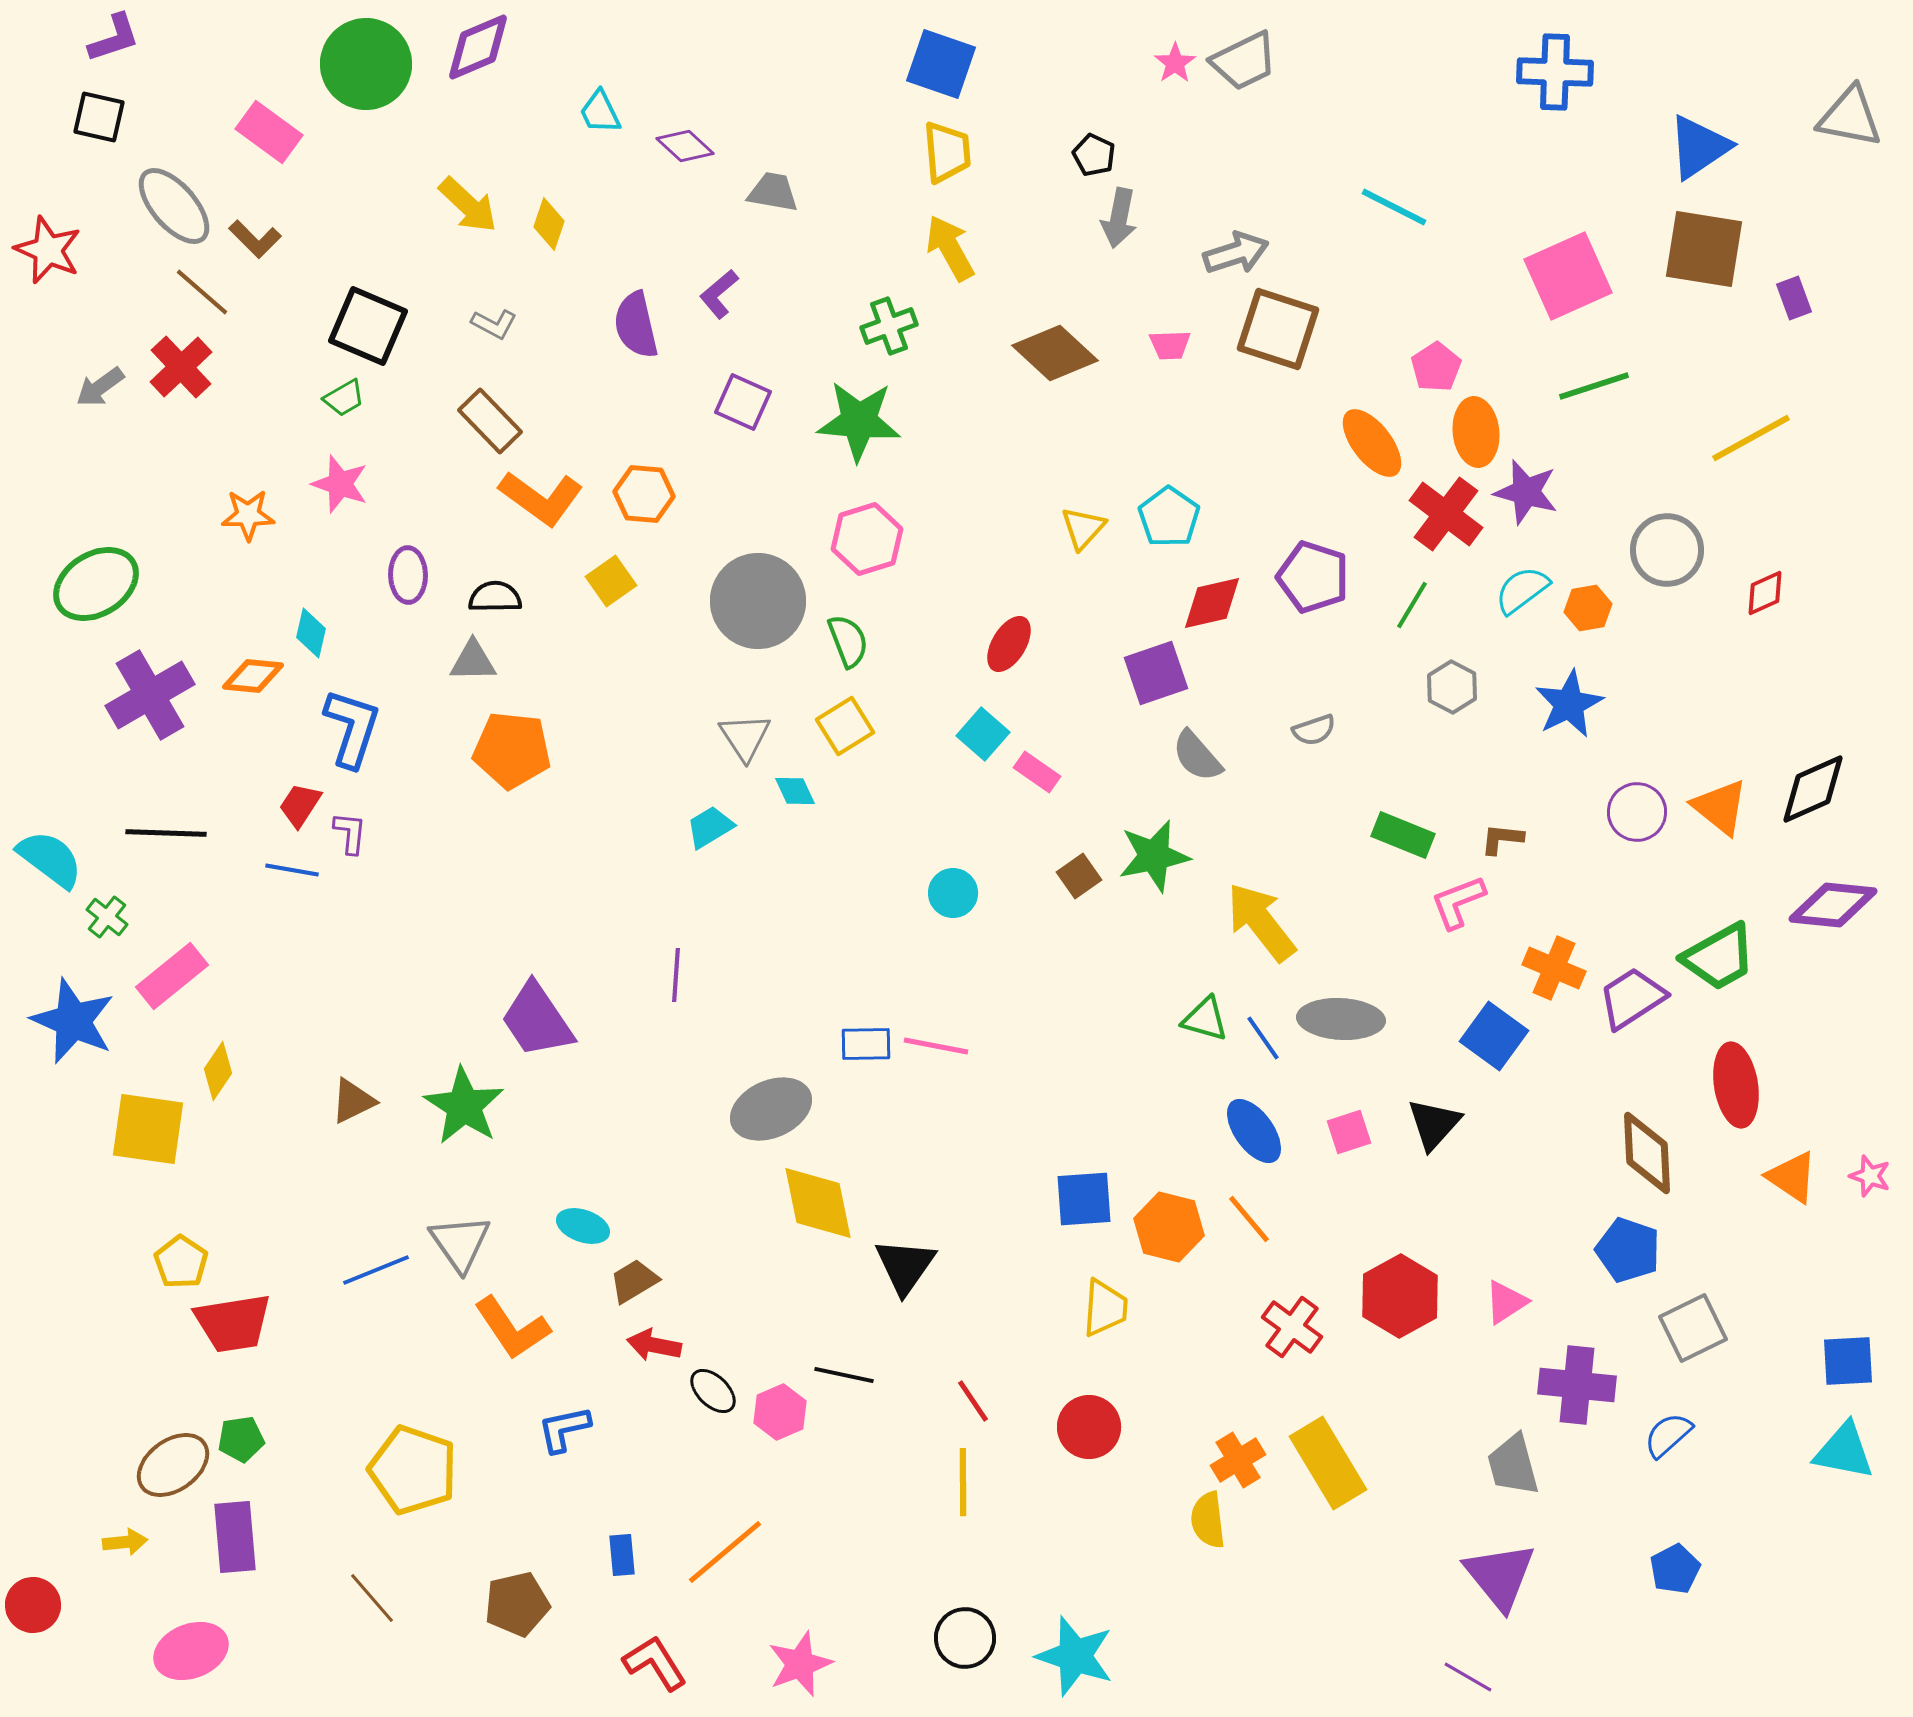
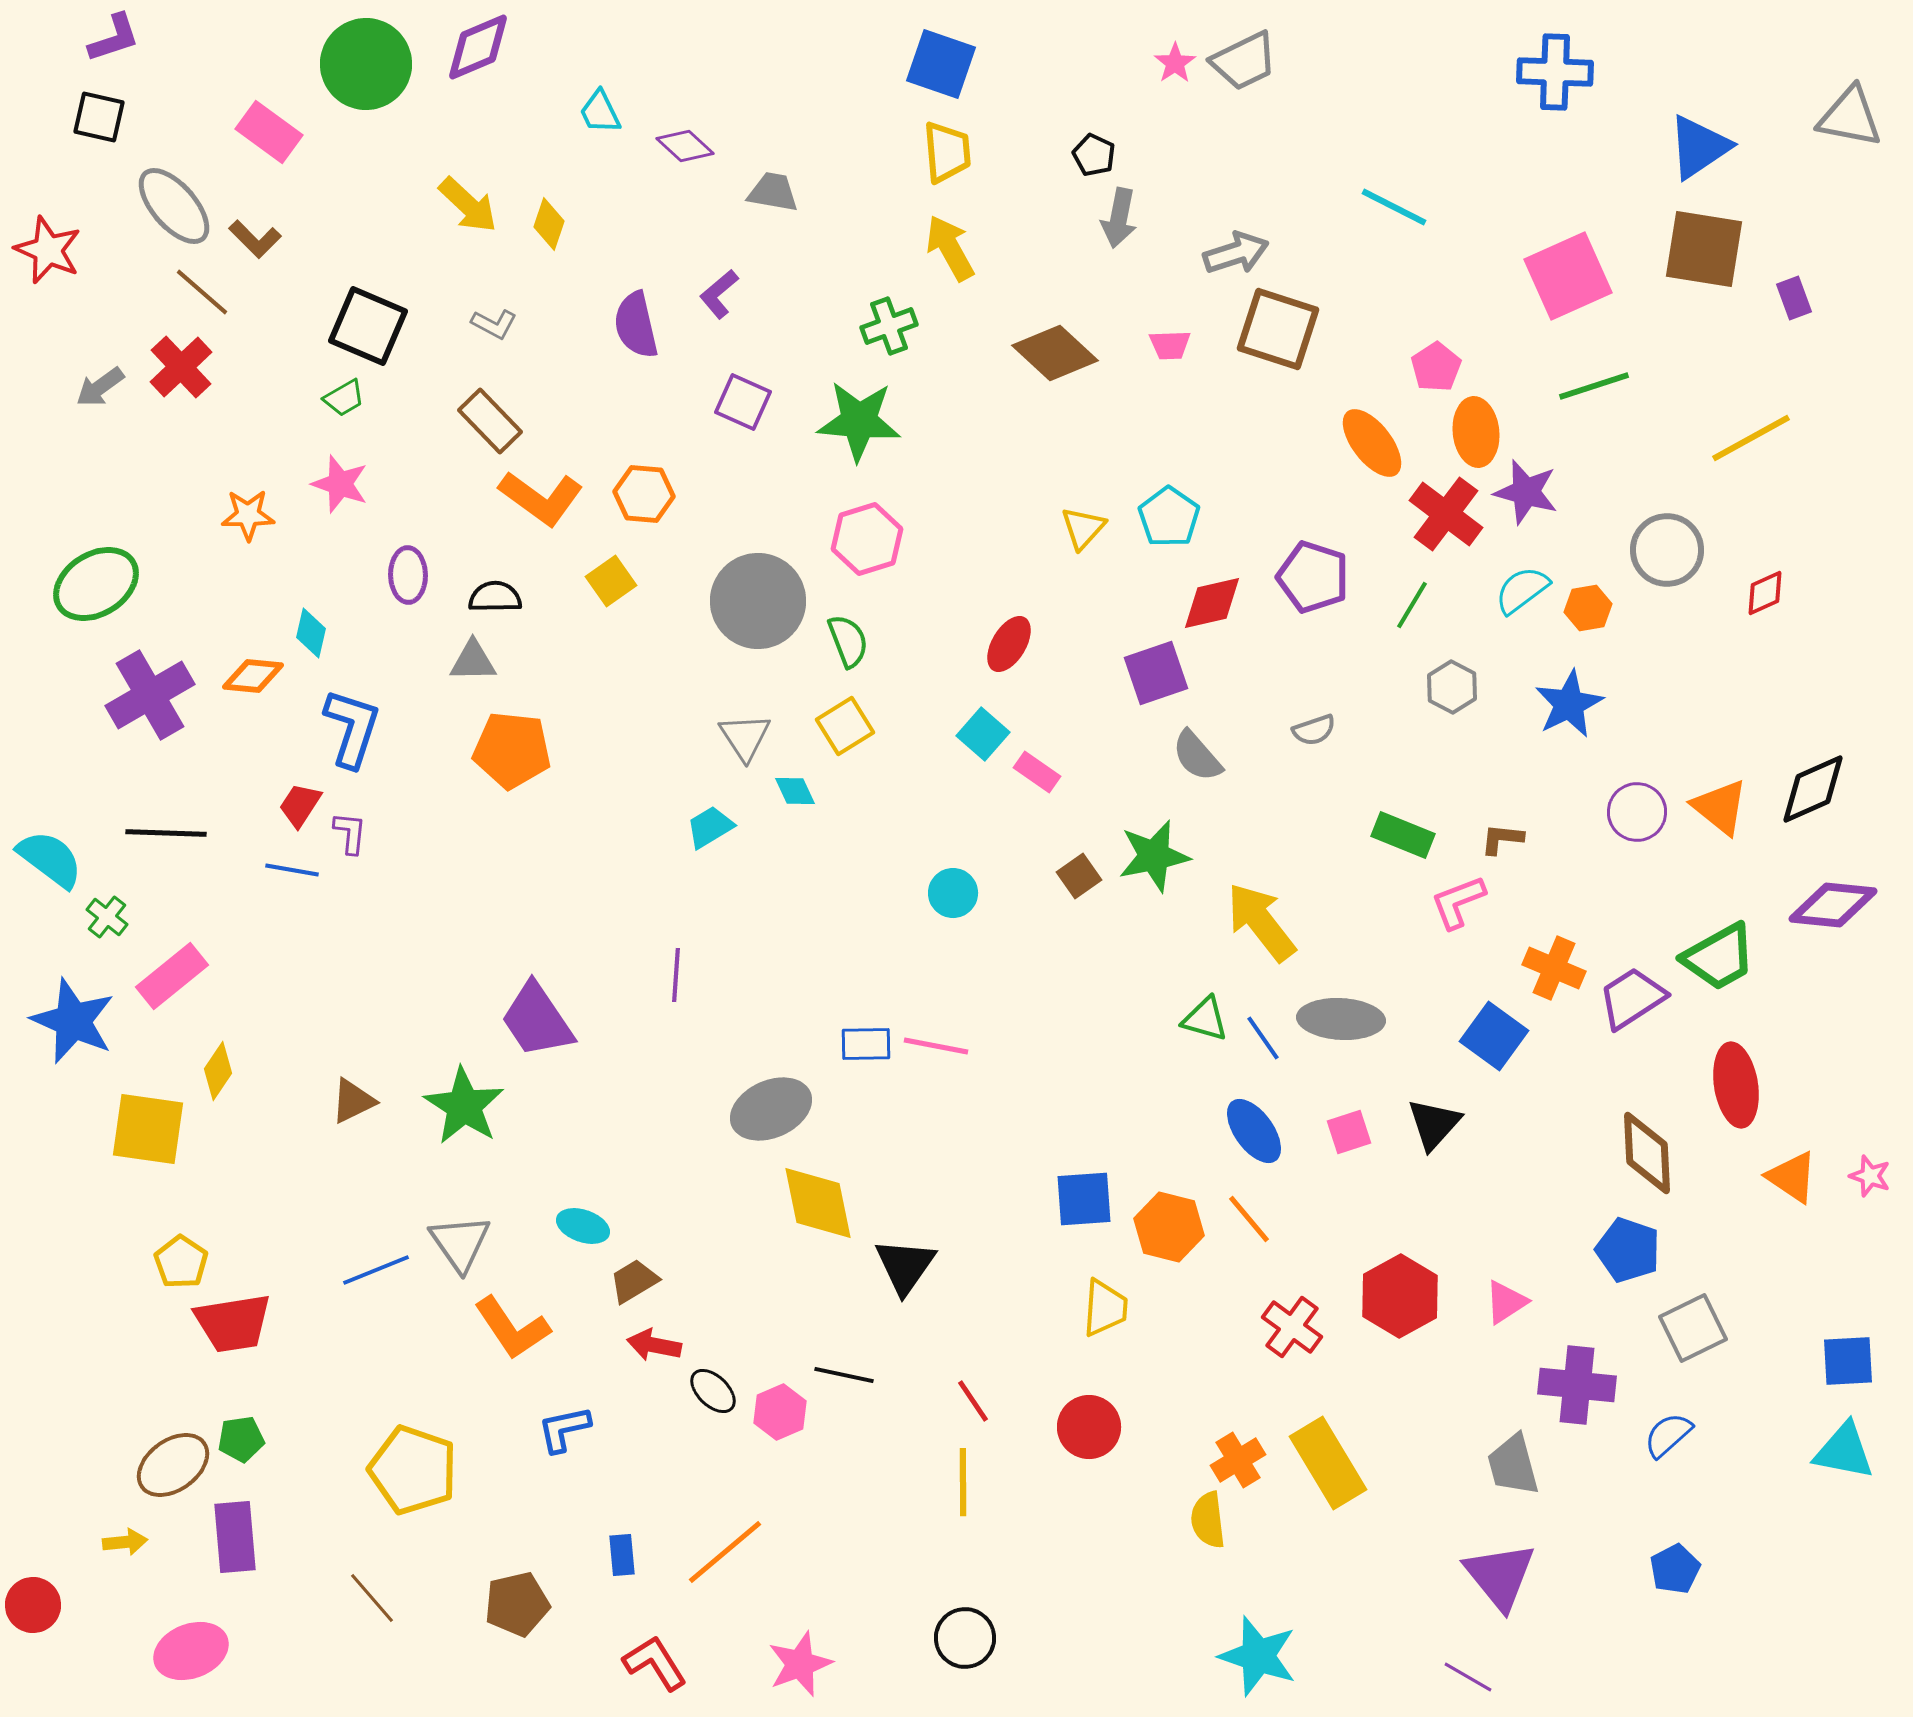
cyan star at (1075, 1656): moved 183 px right
